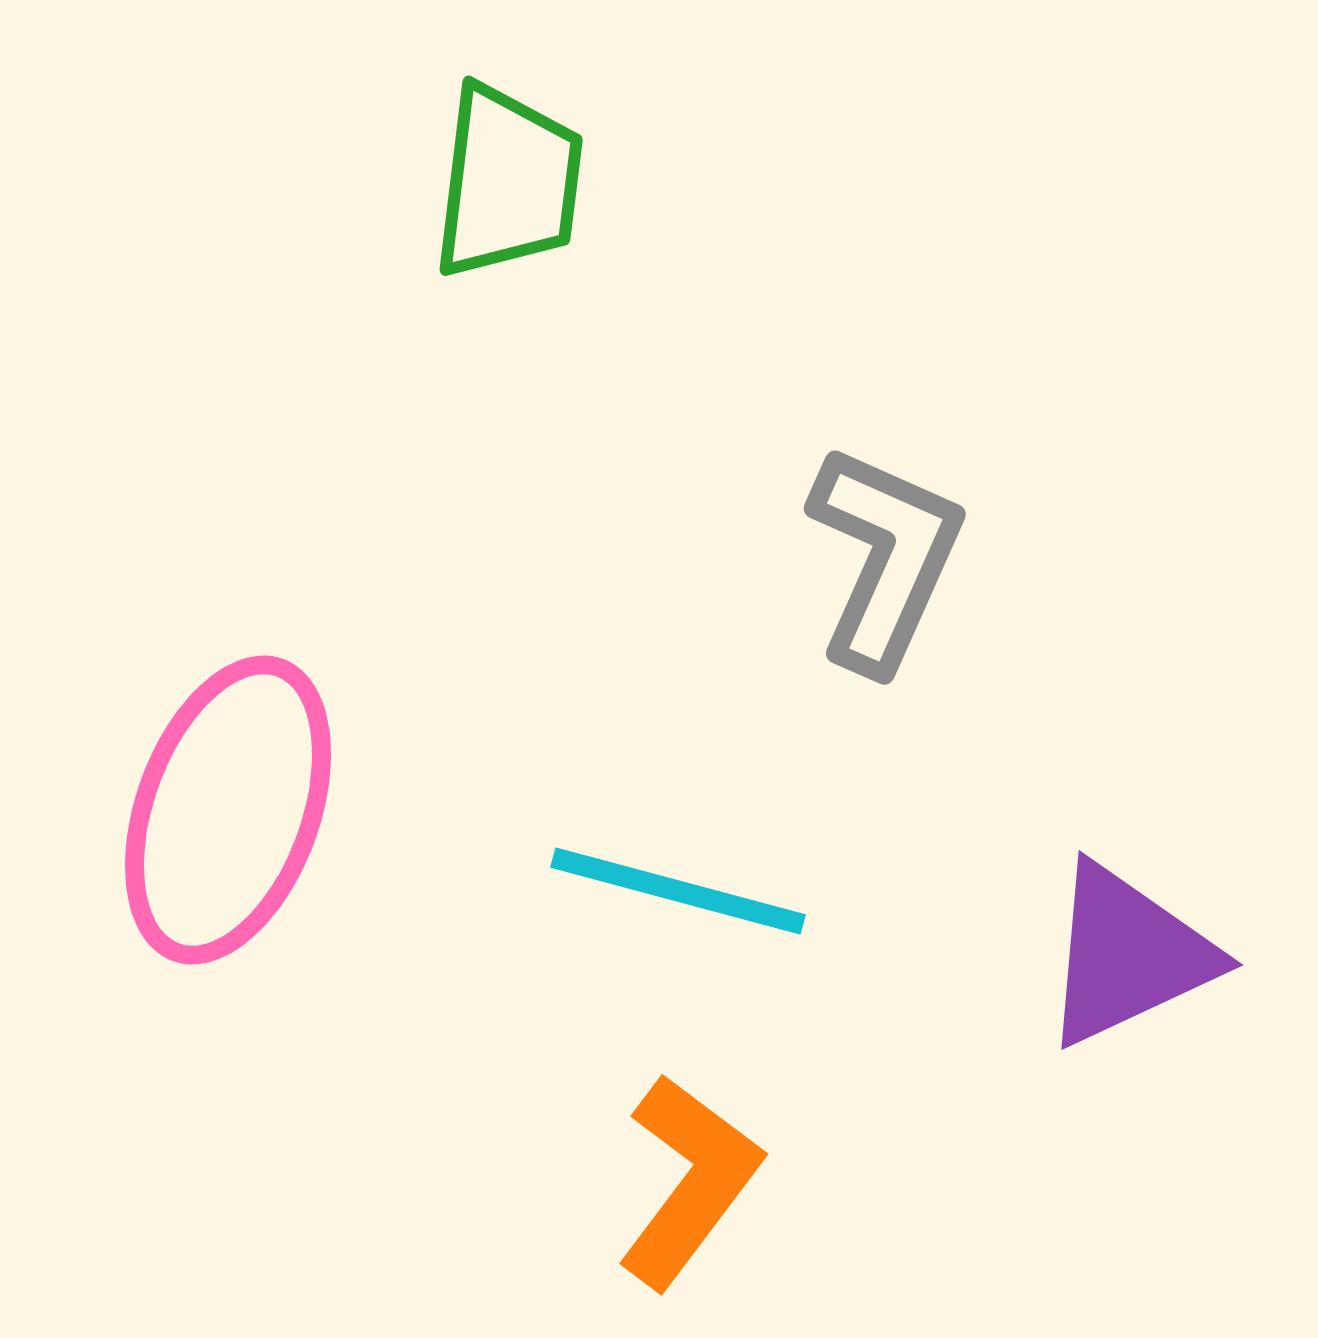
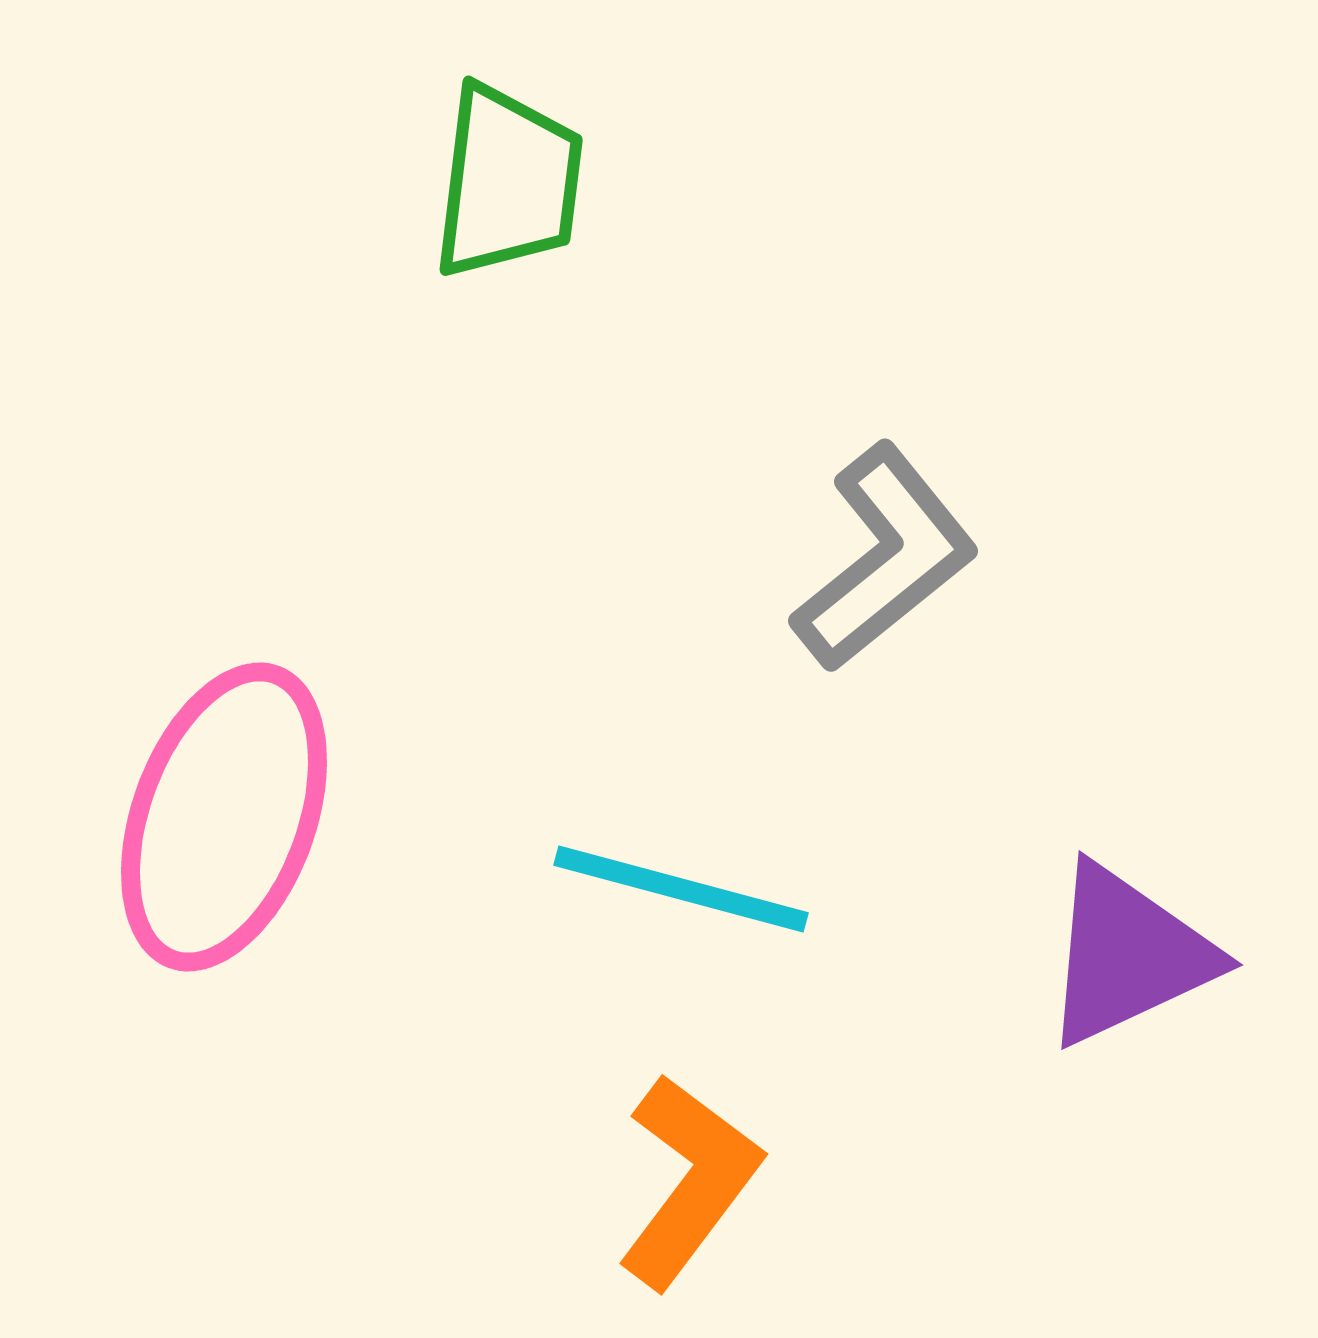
gray L-shape: rotated 27 degrees clockwise
pink ellipse: moved 4 px left, 7 px down
cyan line: moved 3 px right, 2 px up
